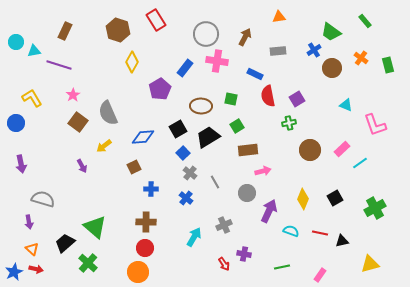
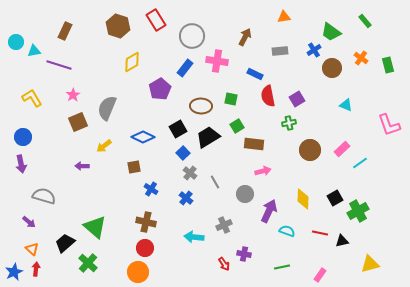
orange triangle at (279, 17): moved 5 px right
brown hexagon at (118, 30): moved 4 px up
gray circle at (206, 34): moved 14 px left, 2 px down
gray rectangle at (278, 51): moved 2 px right
yellow diamond at (132, 62): rotated 30 degrees clockwise
gray semicircle at (108, 113): moved 1 px left, 5 px up; rotated 45 degrees clockwise
brown square at (78, 122): rotated 30 degrees clockwise
blue circle at (16, 123): moved 7 px right, 14 px down
pink L-shape at (375, 125): moved 14 px right
blue diamond at (143, 137): rotated 30 degrees clockwise
brown rectangle at (248, 150): moved 6 px right, 6 px up; rotated 12 degrees clockwise
purple arrow at (82, 166): rotated 120 degrees clockwise
brown square at (134, 167): rotated 16 degrees clockwise
blue cross at (151, 189): rotated 32 degrees clockwise
gray circle at (247, 193): moved 2 px left, 1 px down
gray semicircle at (43, 199): moved 1 px right, 3 px up
yellow diamond at (303, 199): rotated 20 degrees counterclockwise
green cross at (375, 208): moved 17 px left, 3 px down
purple arrow at (29, 222): rotated 40 degrees counterclockwise
brown cross at (146, 222): rotated 12 degrees clockwise
cyan semicircle at (291, 231): moved 4 px left
cyan arrow at (194, 237): rotated 114 degrees counterclockwise
red arrow at (36, 269): rotated 96 degrees counterclockwise
